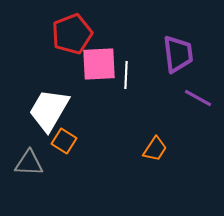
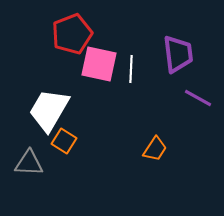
pink square: rotated 15 degrees clockwise
white line: moved 5 px right, 6 px up
